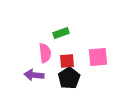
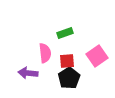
green rectangle: moved 4 px right
pink square: moved 1 px left, 1 px up; rotated 30 degrees counterclockwise
purple arrow: moved 6 px left, 2 px up
